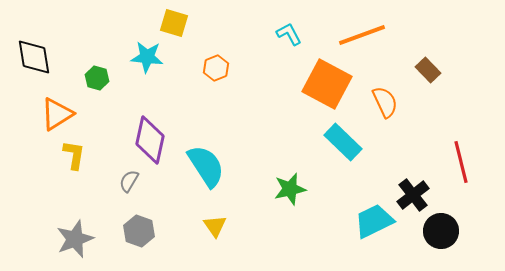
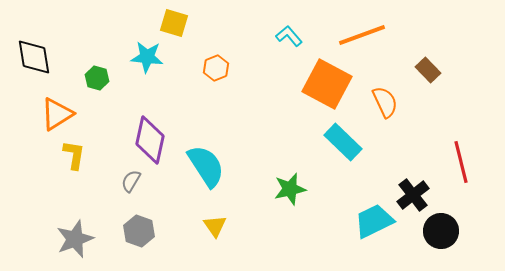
cyan L-shape: moved 2 px down; rotated 12 degrees counterclockwise
gray semicircle: moved 2 px right
